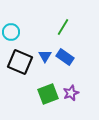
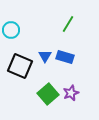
green line: moved 5 px right, 3 px up
cyan circle: moved 2 px up
blue rectangle: rotated 18 degrees counterclockwise
black square: moved 4 px down
green square: rotated 20 degrees counterclockwise
